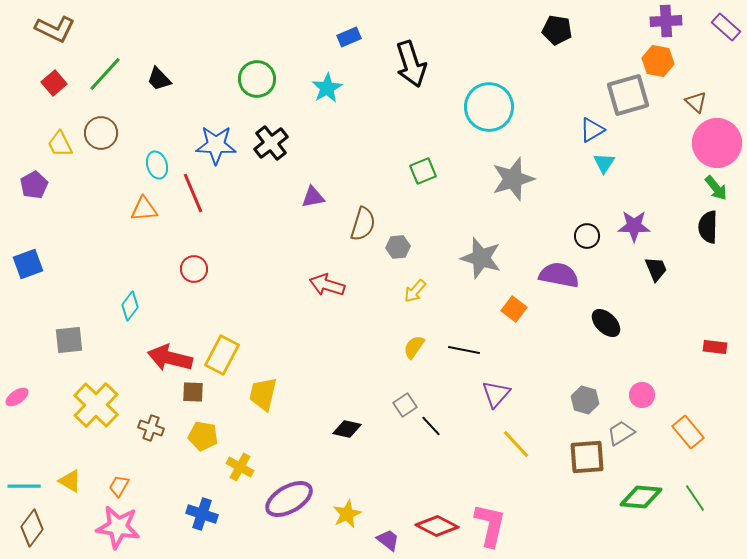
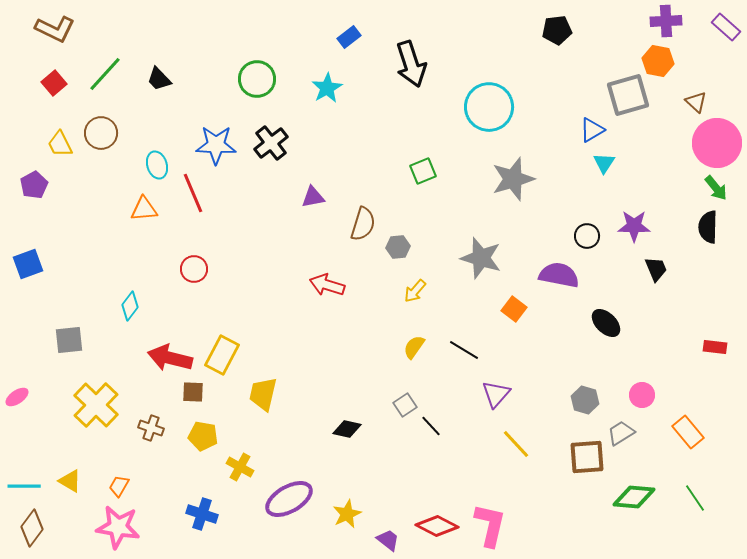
black pentagon at (557, 30): rotated 16 degrees counterclockwise
blue rectangle at (349, 37): rotated 15 degrees counterclockwise
black line at (464, 350): rotated 20 degrees clockwise
green diamond at (641, 497): moved 7 px left
